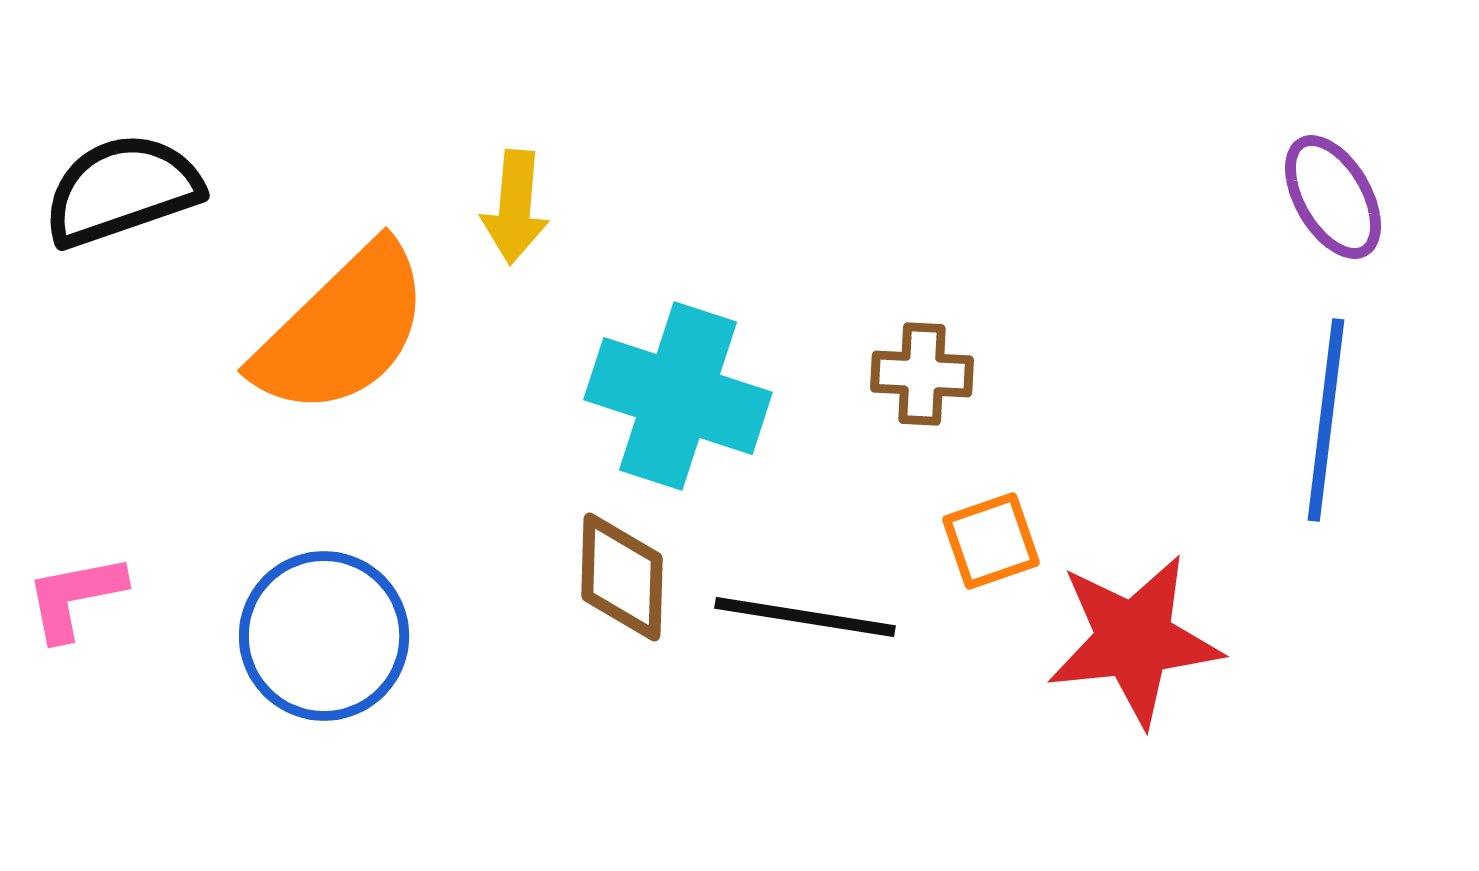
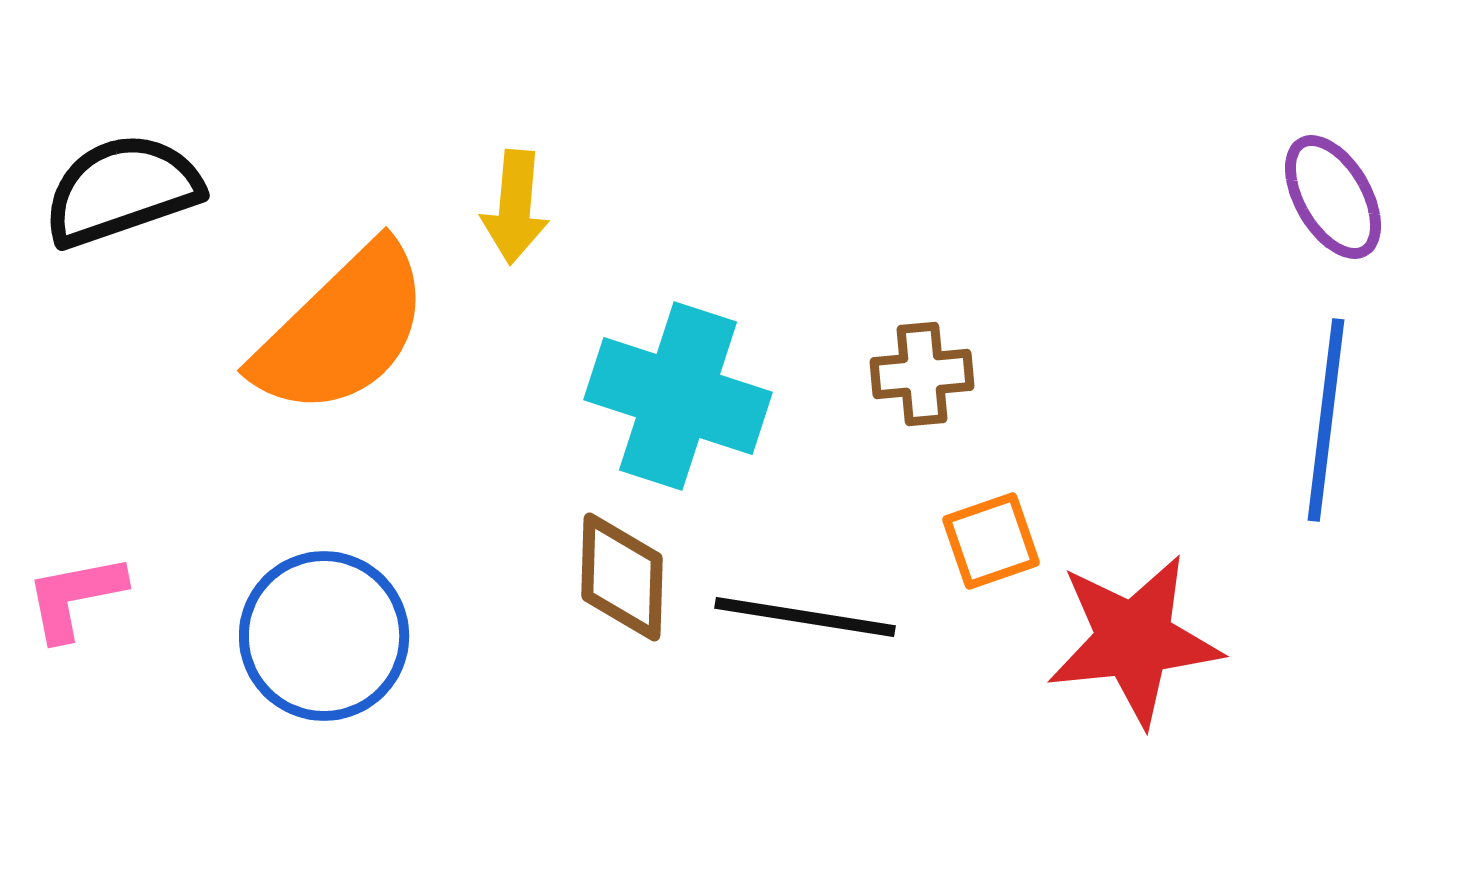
brown cross: rotated 8 degrees counterclockwise
